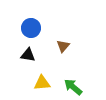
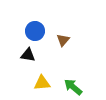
blue circle: moved 4 px right, 3 px down
brown triangle: moved 6 px up
